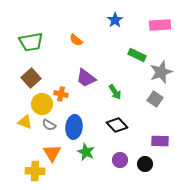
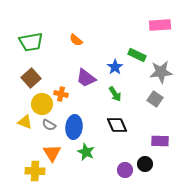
blue star: moved 47 px down
gray star: rotated 15 degrees clockwise
green arrow: moved 2 px down
black diamond: rotated 20 degrees clockwise
purple circle: moved 5 px right, 10 px down
